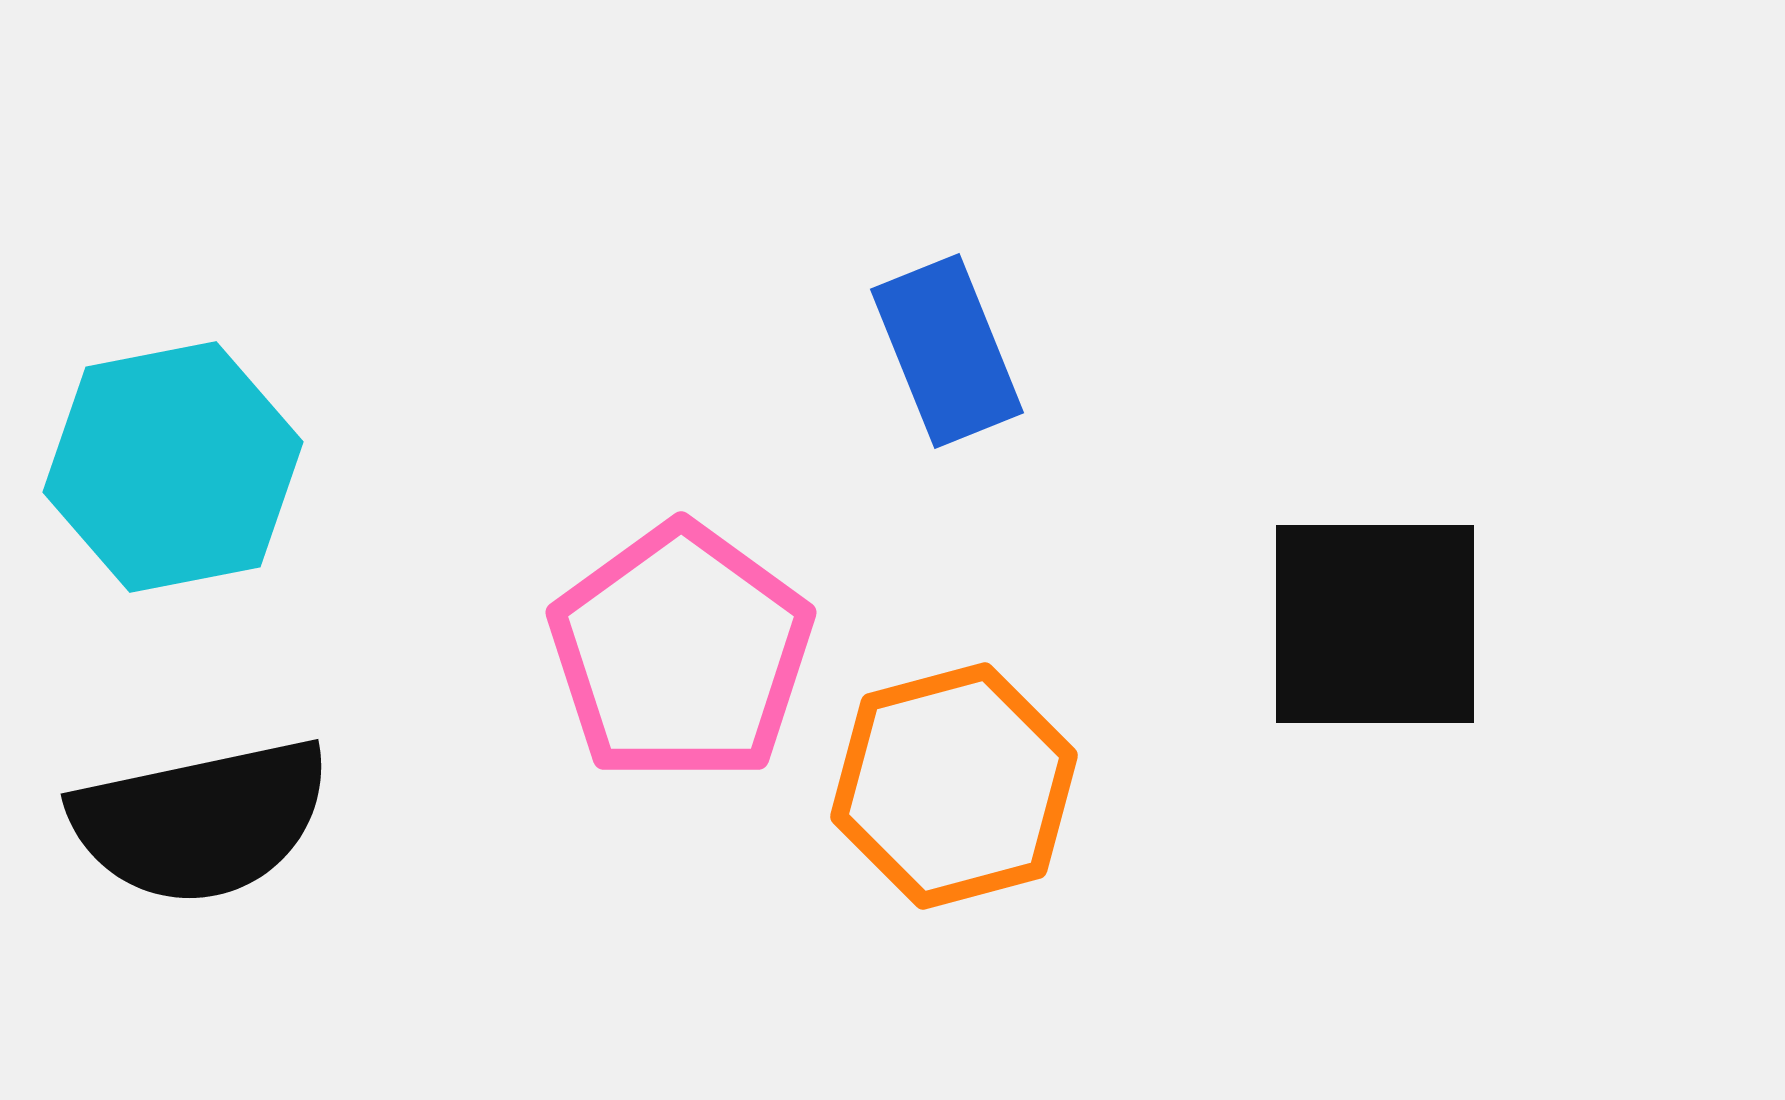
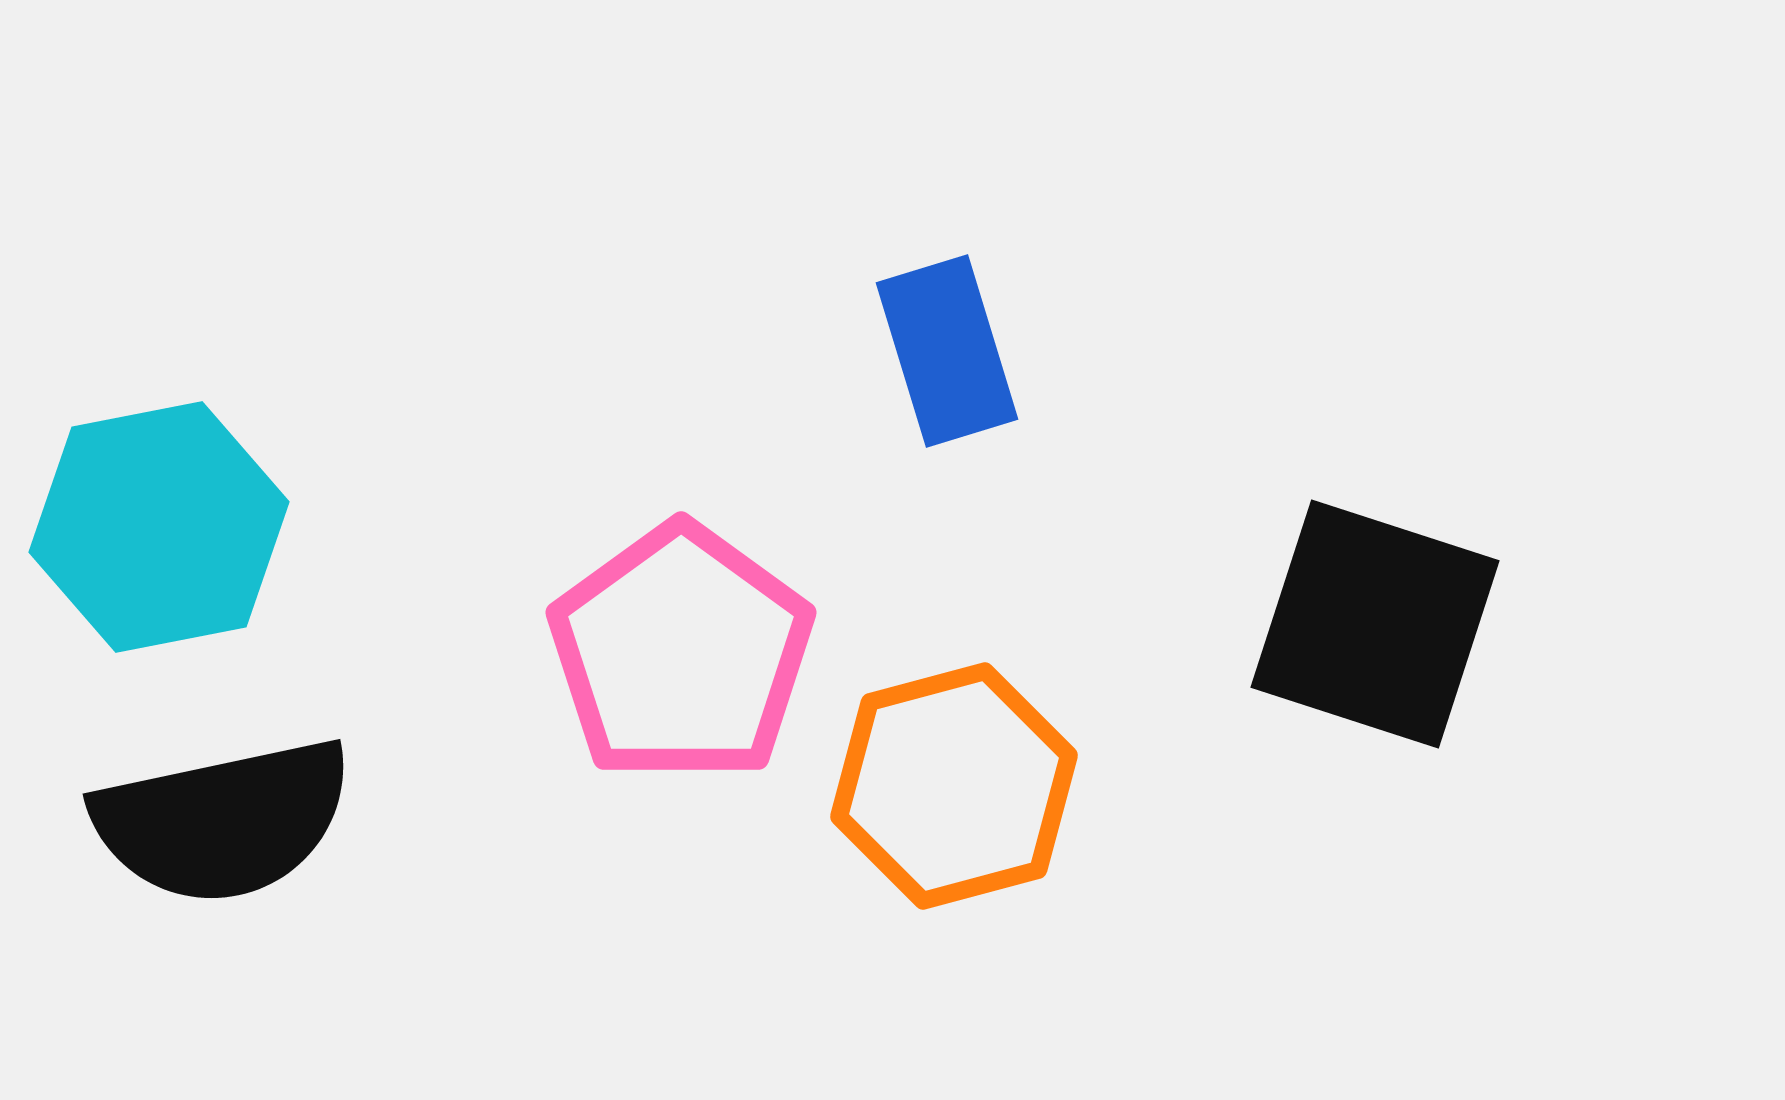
blue rectangle: rotated 5 degrees clockwise
cyan hexagon: moved 14 px left, 60 px down
black square: rotated 18 degrees clockwise
black semicircle: moved 22 px right
